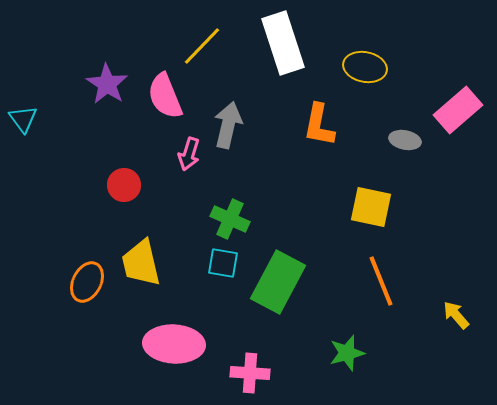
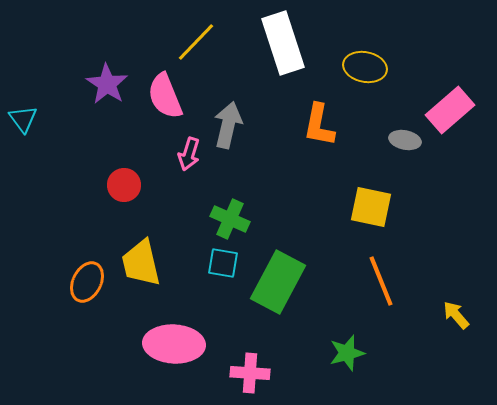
yellow line: moved 6 px left, 4 px up
pink rectangle: moved 8 px left
